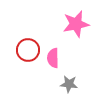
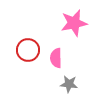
pink star: moved 2 px left, 1 px up
pink semicircle: moved 3 px right
